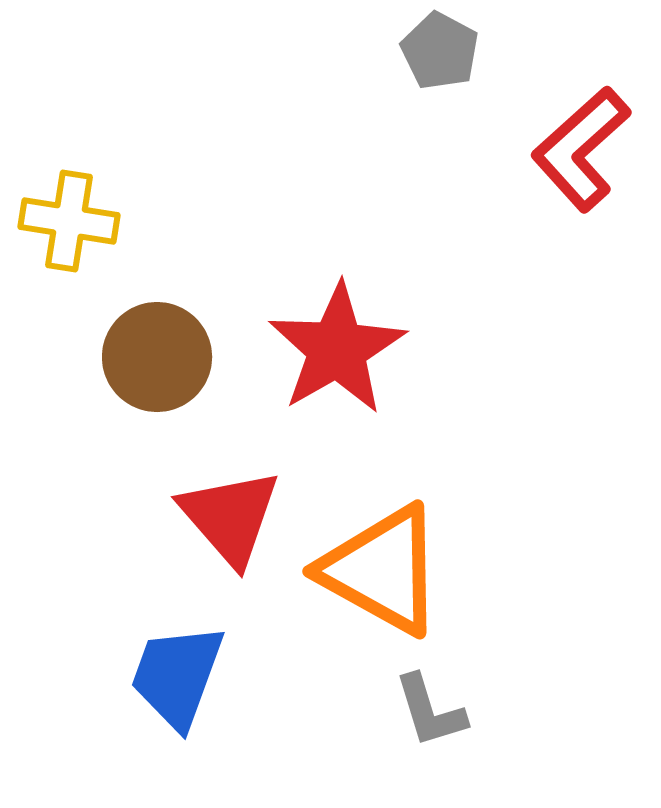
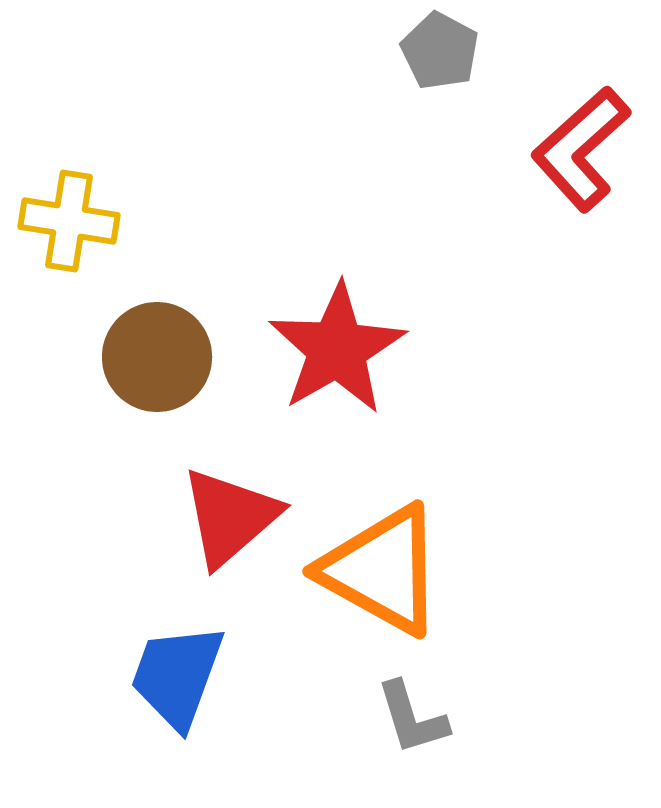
red triangle: rotated 30 degrees clockwise
gray L-shape: moved 18 px left, 7 px down
